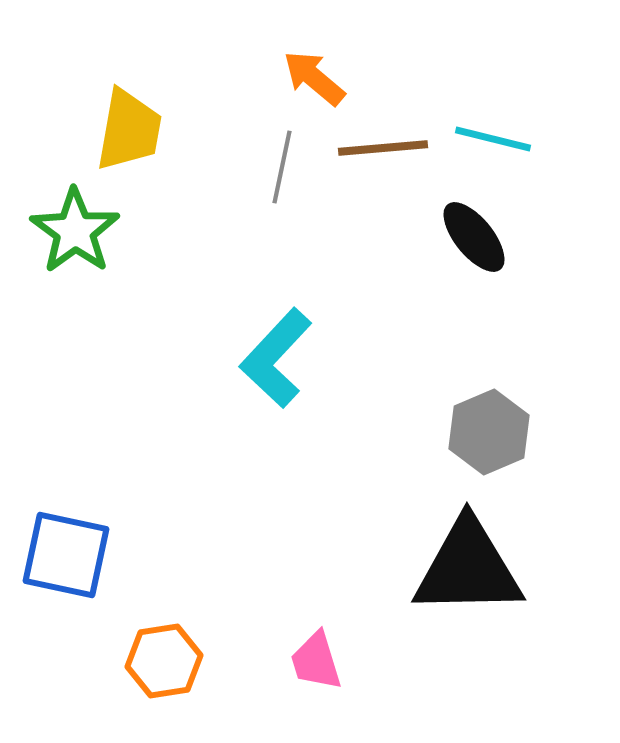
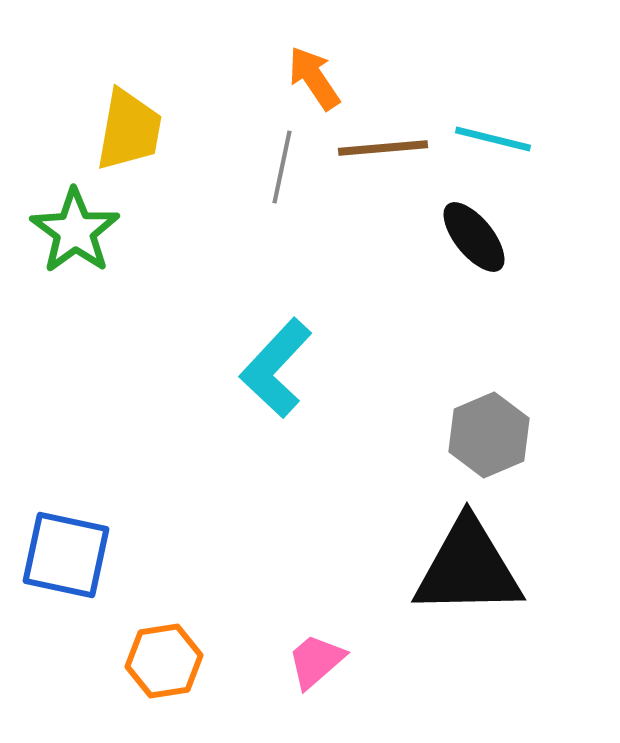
orange arrow: rotated 16 degrees clockwise
cyan L-shape: moved 10 px down
gray hexagon: moved 3 px down
pink trapezoid: rotated 66 degrees clockwise
